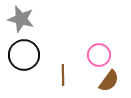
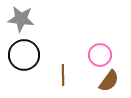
gray star: rotated 8 degrees counterclockwise
pink circle: moved 1 px right
